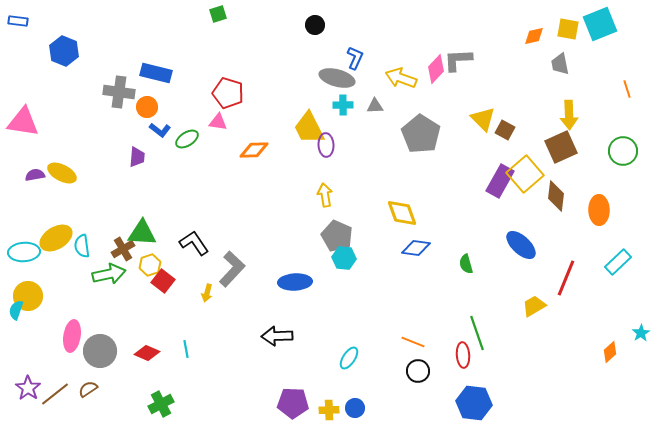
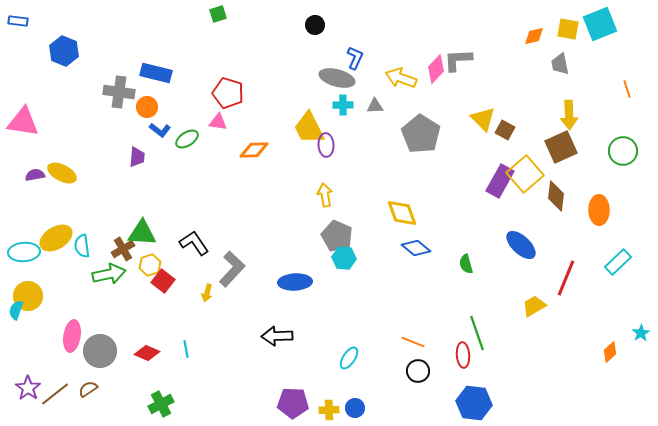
blue diamond at (416, 248): rotated 32 degrees clockwise
